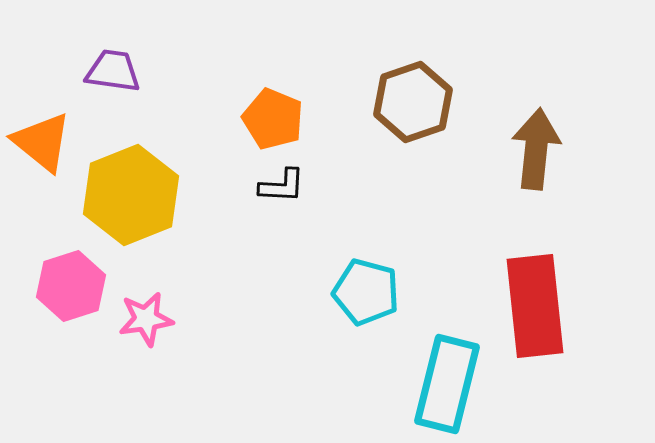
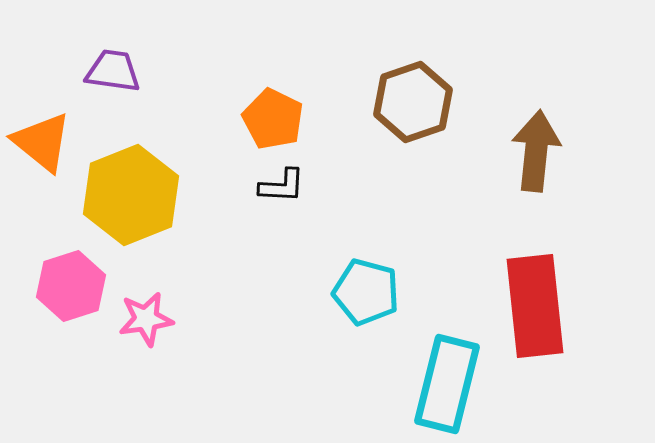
orange pentagon: rotated 4 degrees clockwise
brown arrow: moved 2 px down
